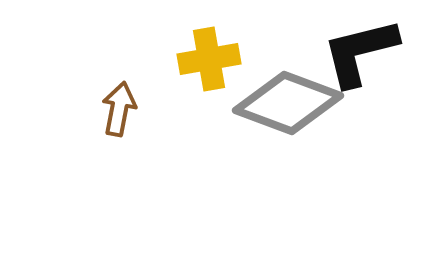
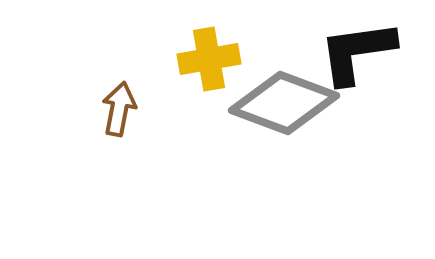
black L-shape: moved 3 px left; rotated 6 degrees clockwise
gray diamond: moved 4 px left
